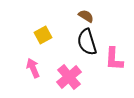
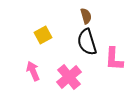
brown semicircle: rotated 42 degrees clockwise
pink arrow: moved 3 px down
